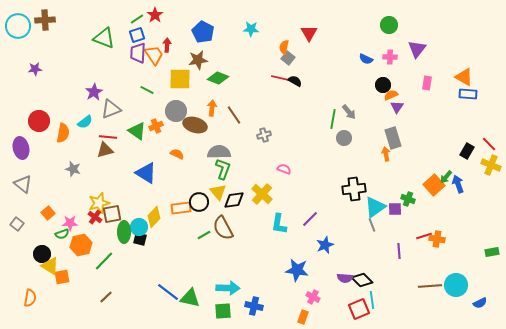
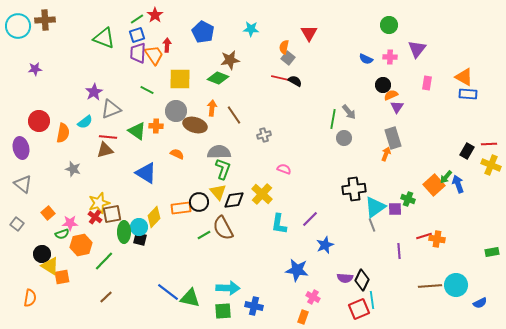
brown star at (198, 60): moved 32 px right
orange cross at (156, 126): rotated 24 degrees clockwise
red line at (489, 144): rotated 49 degrees counterclockwise
orange arrow at (386, 154): rotated 32 degrees clockwise
black diamond at (362, 280): rotated 70 degrees clockwise
